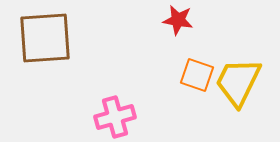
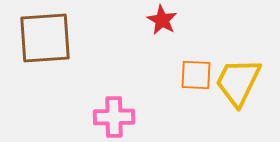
red star: moved 16 px left; rotated 20 degrees clockwise
orange square: moved 1 px left; rotated 16 degrees counterclockwise
pink cross: moved 1 px left; rotated 15 degrees clockwise
